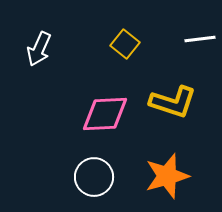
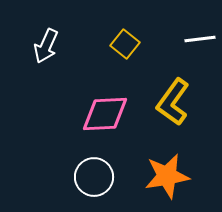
white arrow: moved 7 px right, 3 px up
yellow L-shape: rotated 108 degrees clockwise
orange star: rotated 6 degrees clockwise
